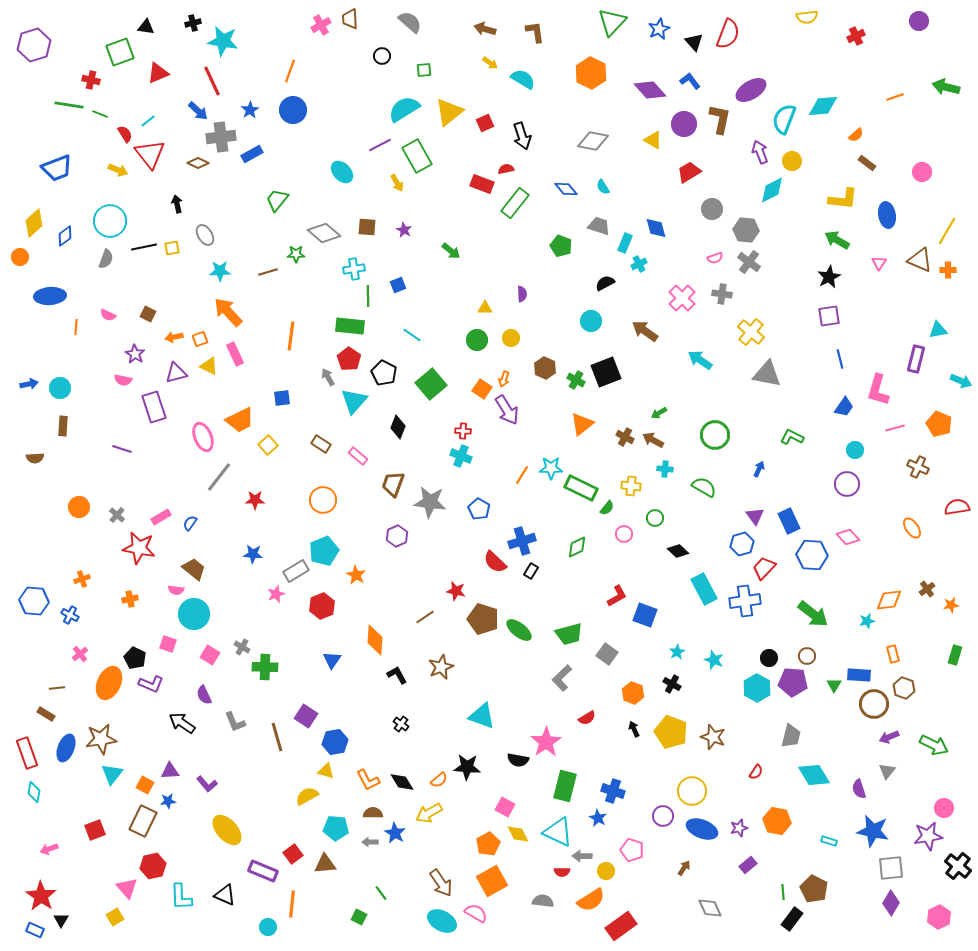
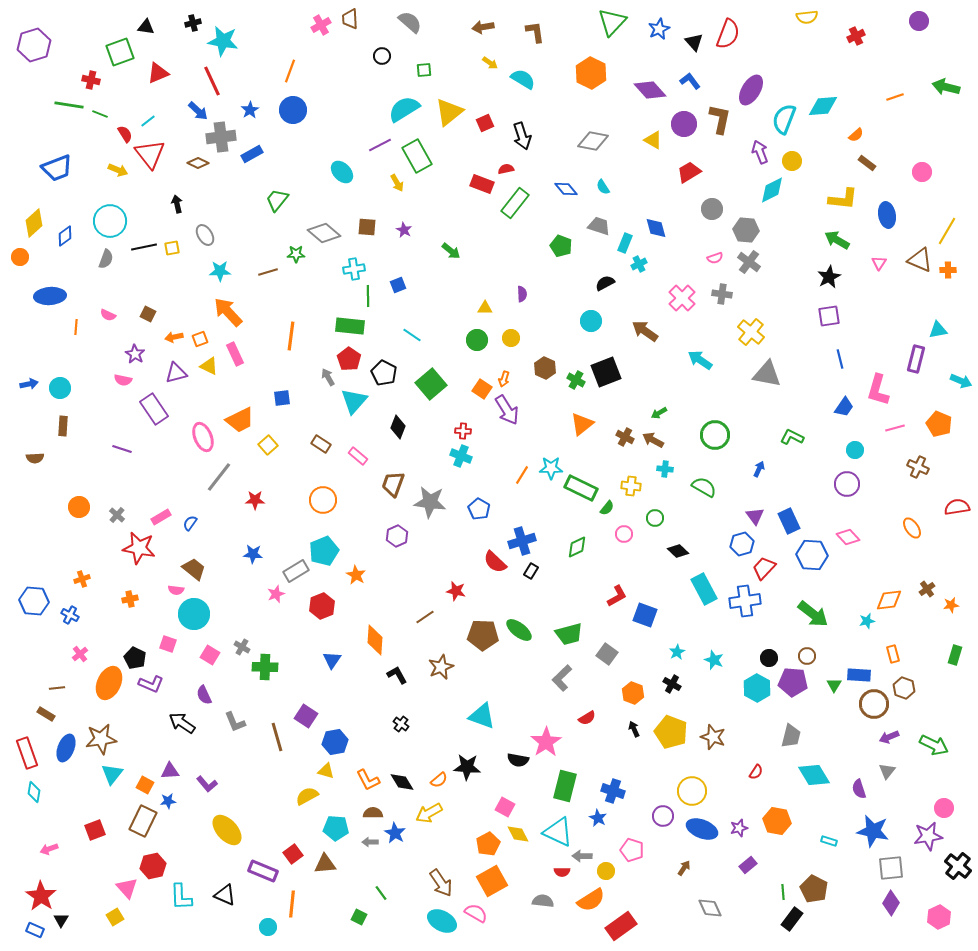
brown arrow at (485, 29): moved 2 px left, 2 px up; rotated 25 degrees counterclockwise
purple ellipse at (751, 90): rotated 28 degrees counterclockwise
purple rectangle at (154, 407): moved 2 px down; rotated 16 degrees counterclockwise
brown pentagon at (483, 619): moved 16 px down; rotated 16 degrees counterclockwise
